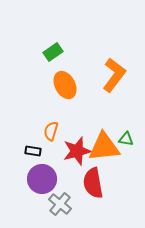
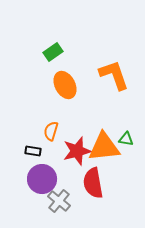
orange L-shape: rotated 56 degrees counterclockwise
gray cross: moved 1 px left, 3 px up
